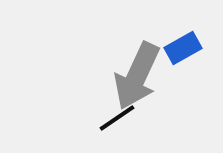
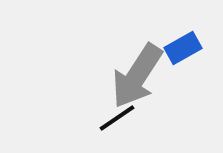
gray arrow: rotated 8 degrees clockwise
